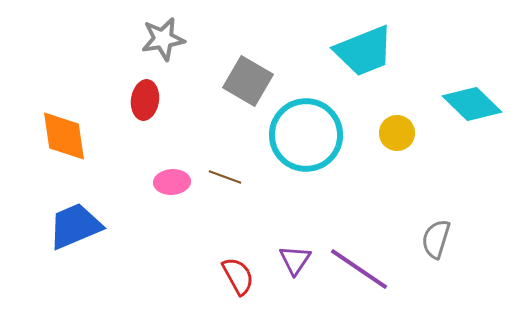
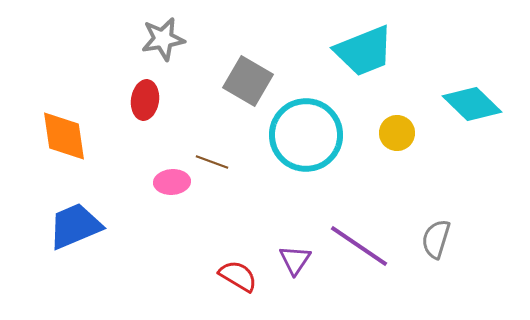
brown line: moved 13 px left, 15 px up
purple line: moved 23 px up
red semicircle: rotated 30 degrees counterclockwise
